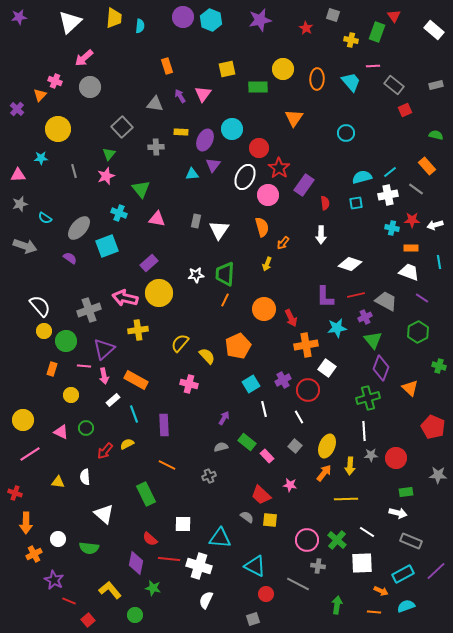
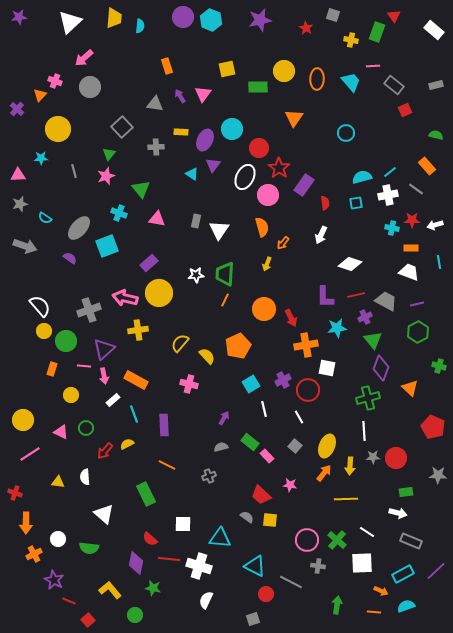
yellow circle at (283, 69): moved 1 px right, 2 px down
cyan triangle at (192, 174): rotated 40 degrees clockwise
white arrow at (321, 235): rotated 24 degrees clockwise
purple line at (422, 298): moved 5 px left, 6 px down; rotated 48 degrees counterclockwise
white square at (327, 368): rotated 24 degrees counterclockwise
green rectangle at (247, 442): moved 3 px right
gray star at (371, 455): moved 2 px right, 2 px down
gray line at (298, 584): moved 7 px left, 2 px up
